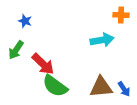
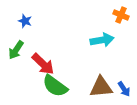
orange cross: rotated 21 degrees clockwise
